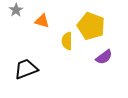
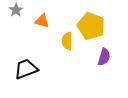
purple semicircle: rotated 36 degrees counterclockwise
